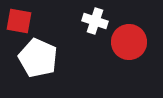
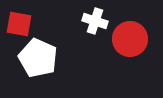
red square: moved 3 px down
red circle: moved 1 px right, 3 px up
